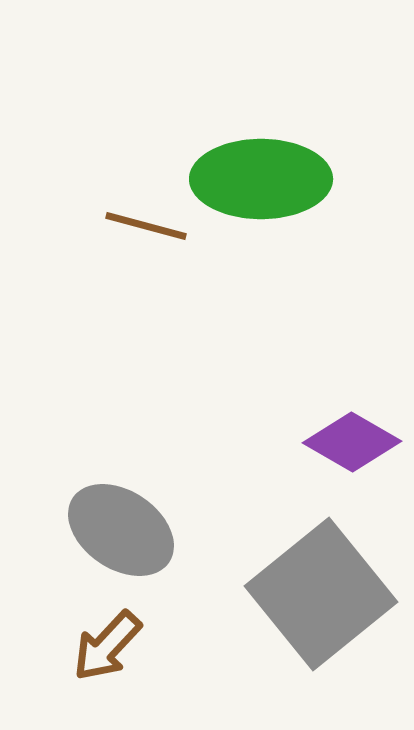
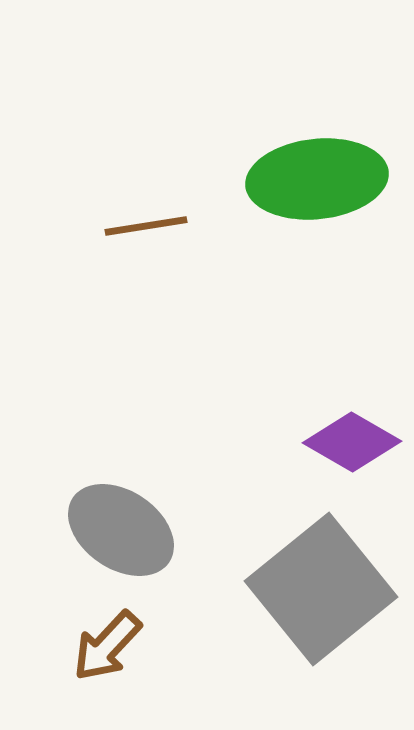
green ellipse: moved 56 px right; rotated 6 degrees counterclockwise
brown line: rotated 24 degrees counterclockwise
gray square: moved 5 px up
